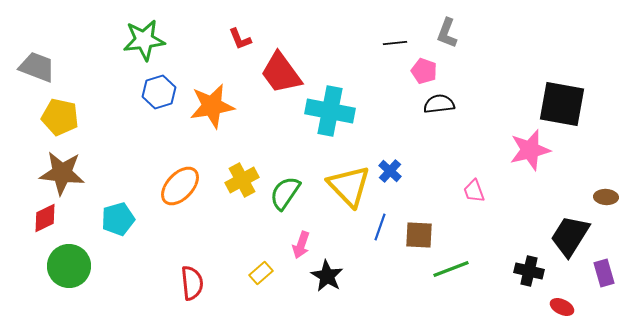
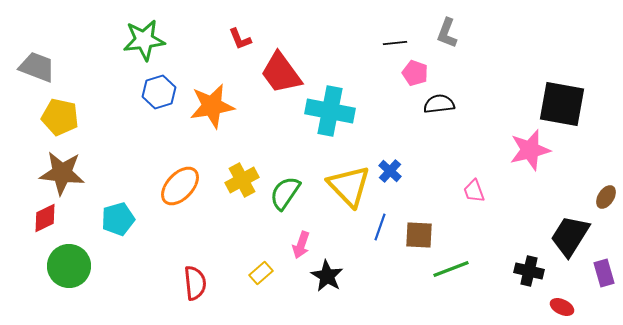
pink pentagon: moved 9 px left, 2 px down
brown ellipse: rotated 60 degrees counterclockwise
red semicircle: moved 3 px right
